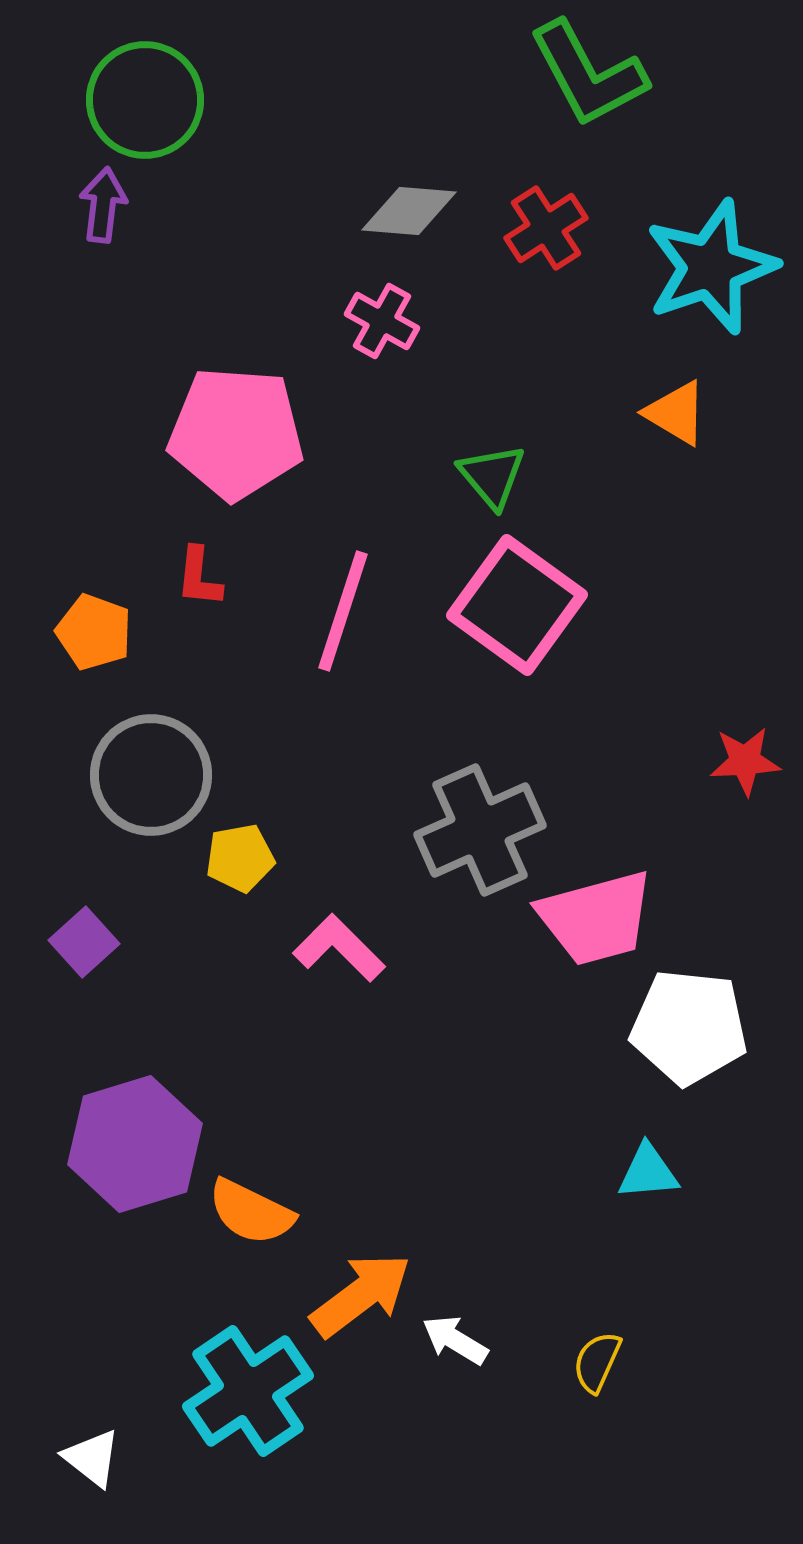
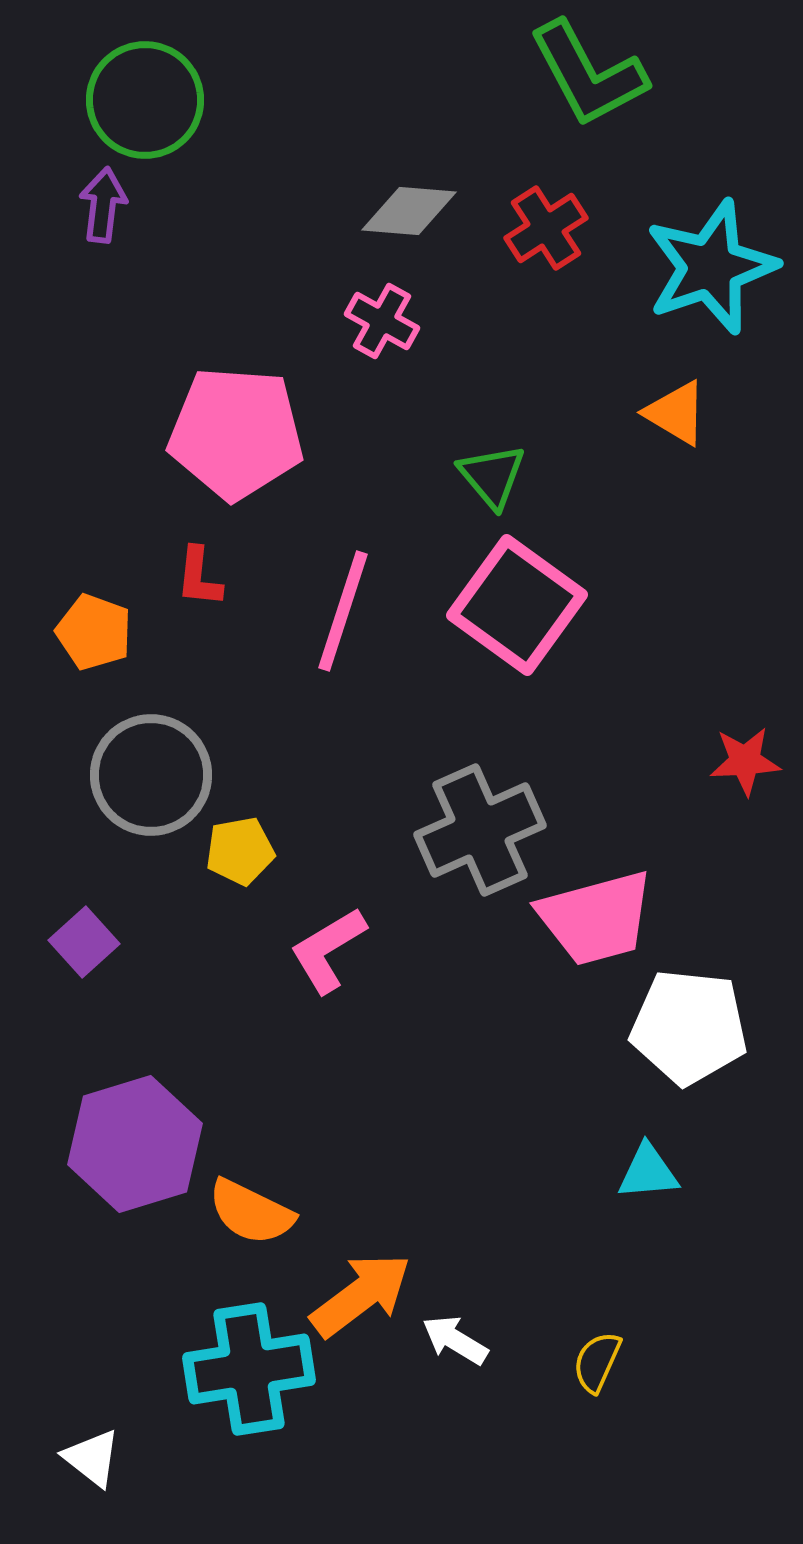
yellow pentagon: moved 7 px up
pink L-shape: moved 11 px left, 2 px down; rotated 76 degrees counterclockwise
cyan cross: moved 1 px right, 22 px up; rotated 25 degrees clockwise
